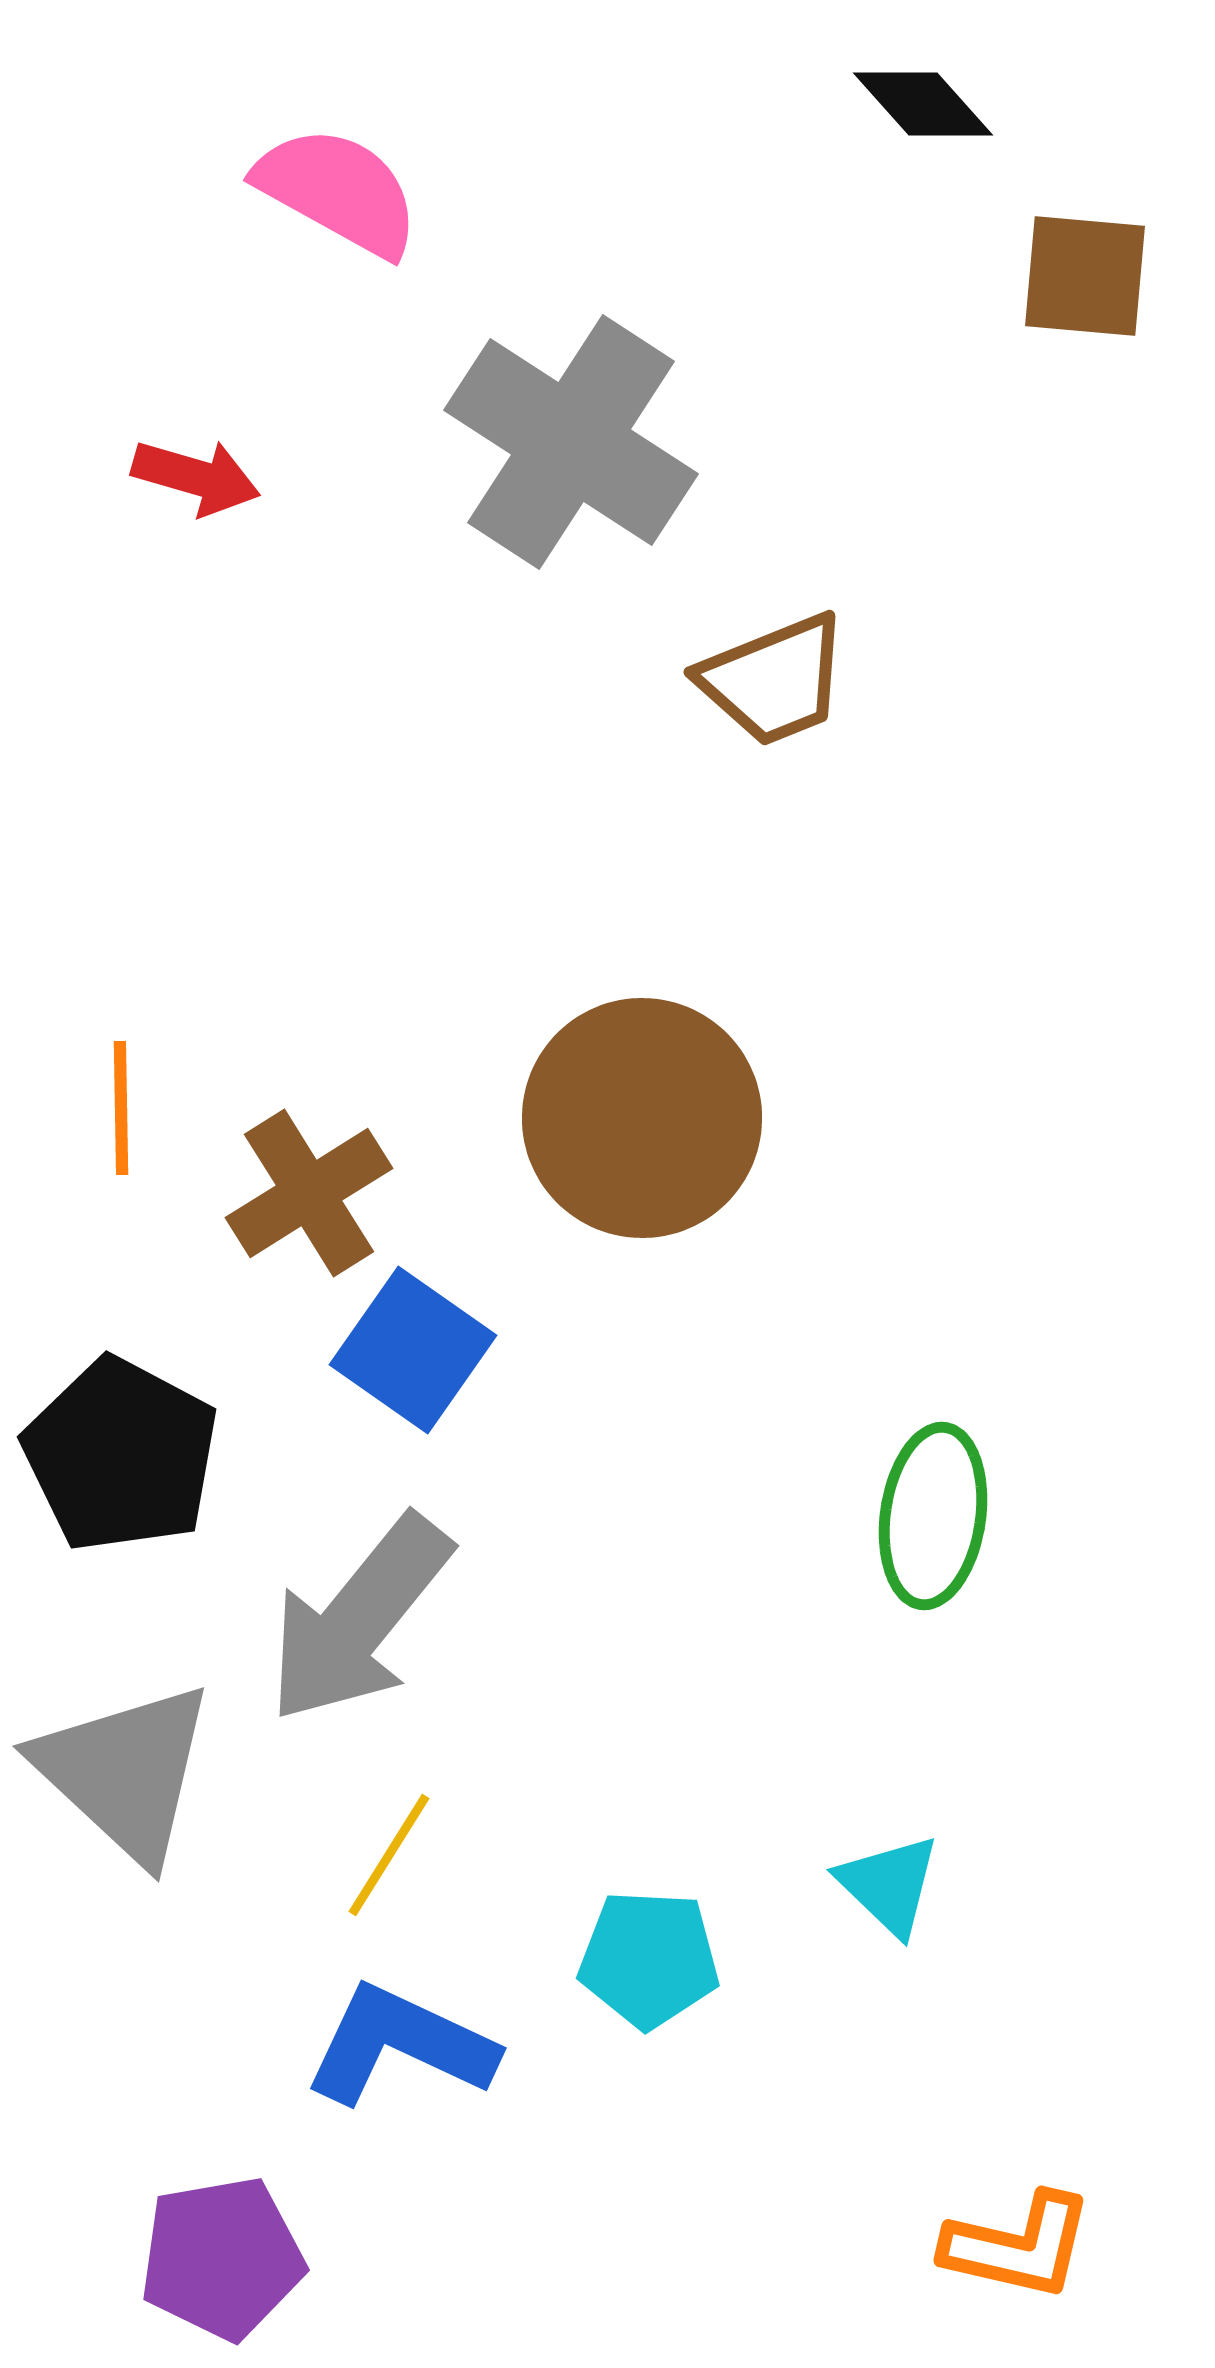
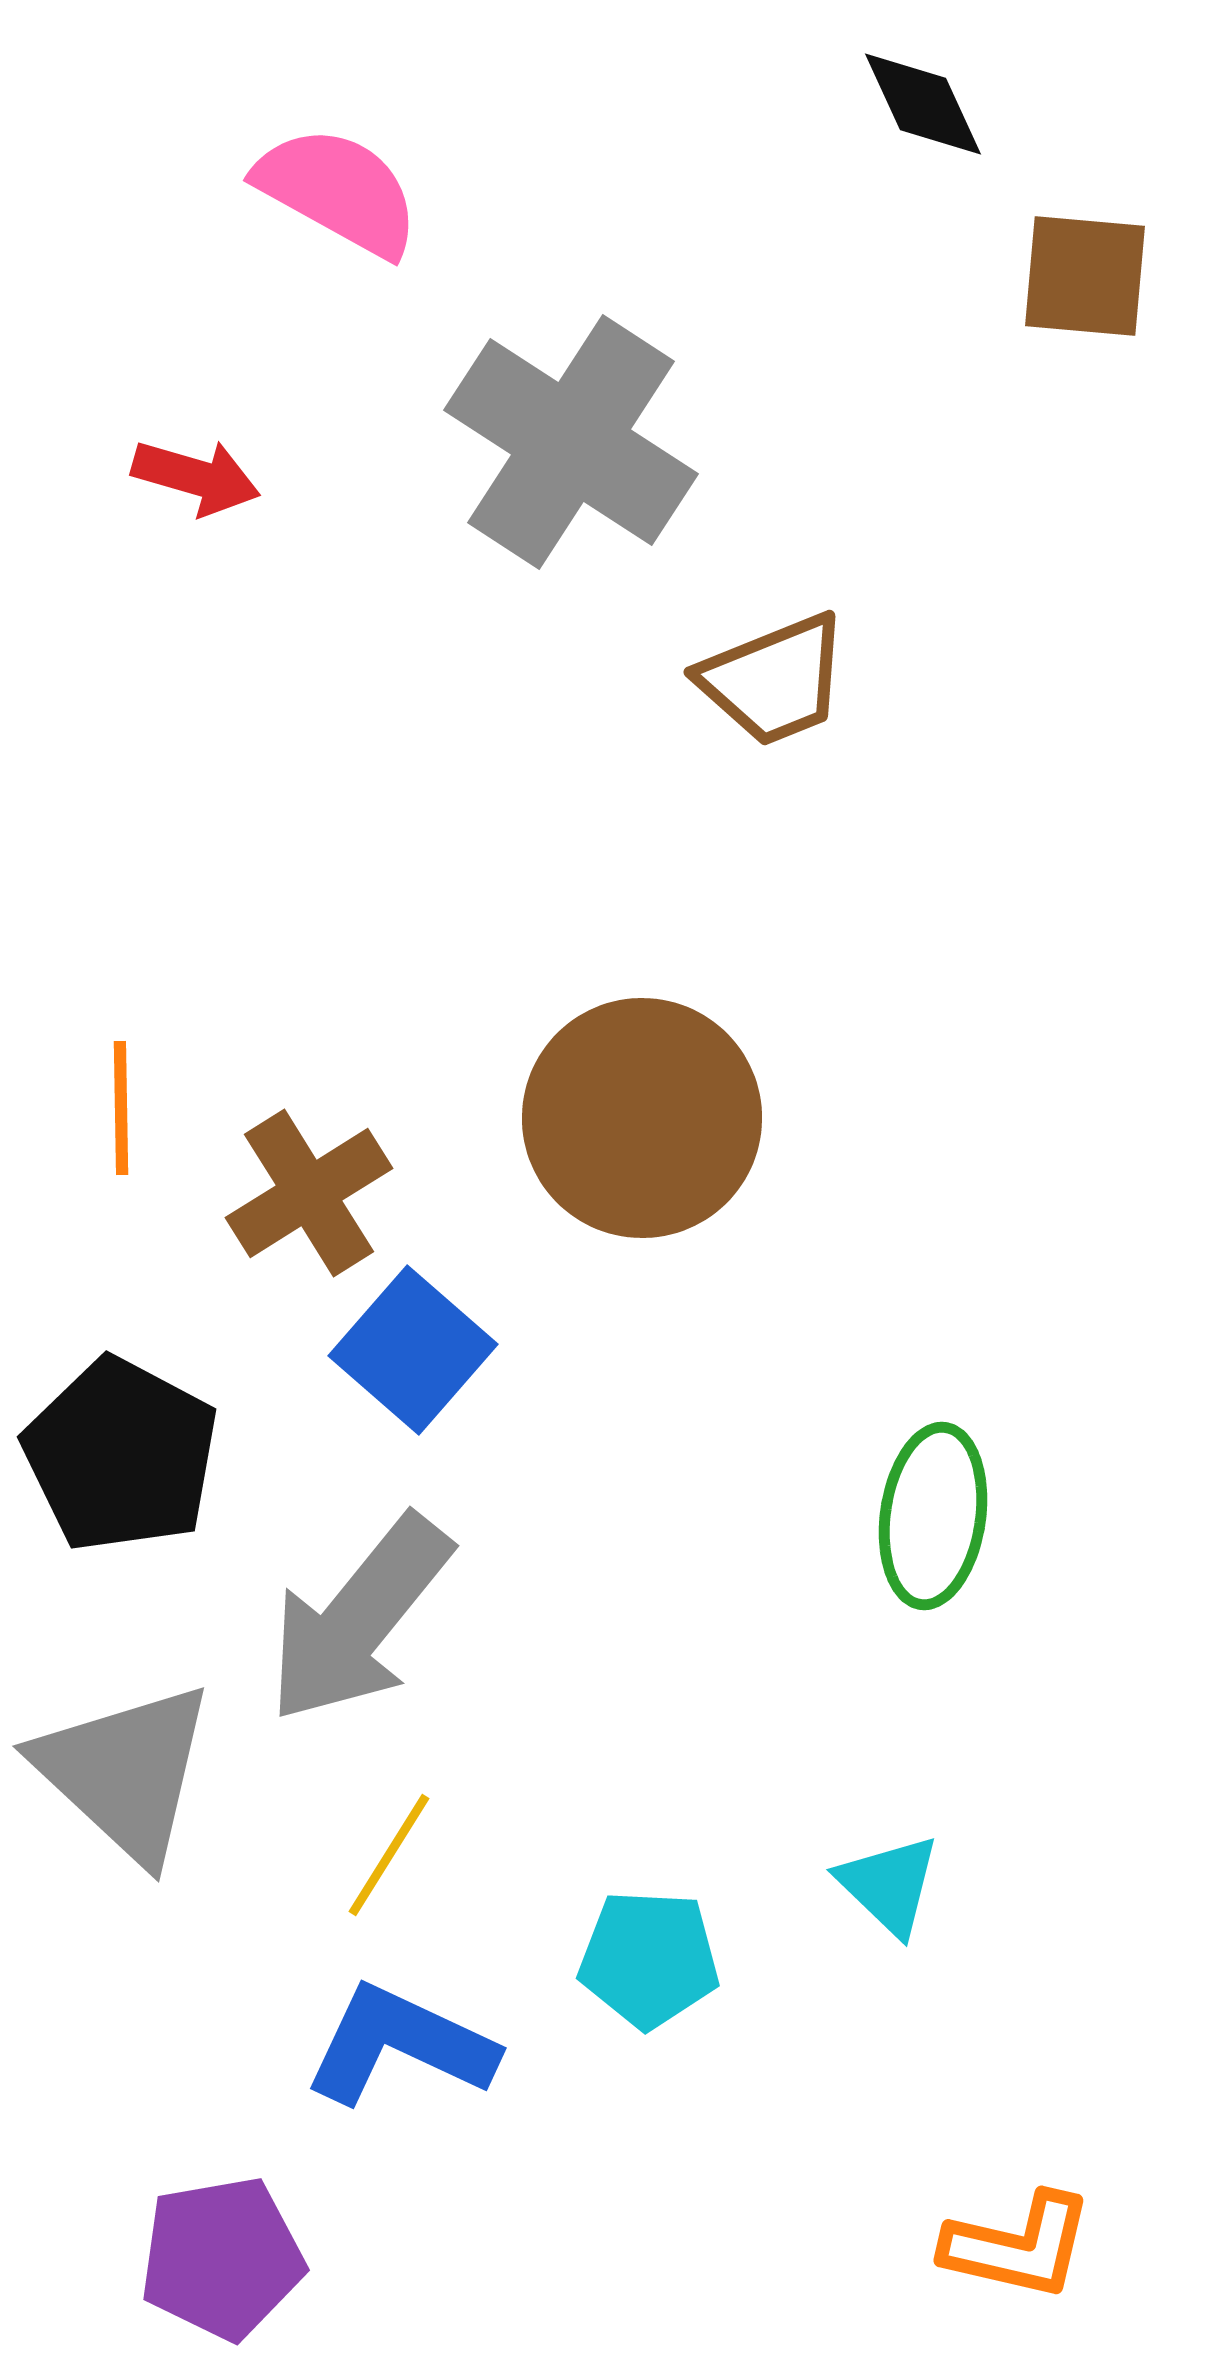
black diamond: rotated 17 degrees clockwise
blue square: rotated 6 degrees clockwise
